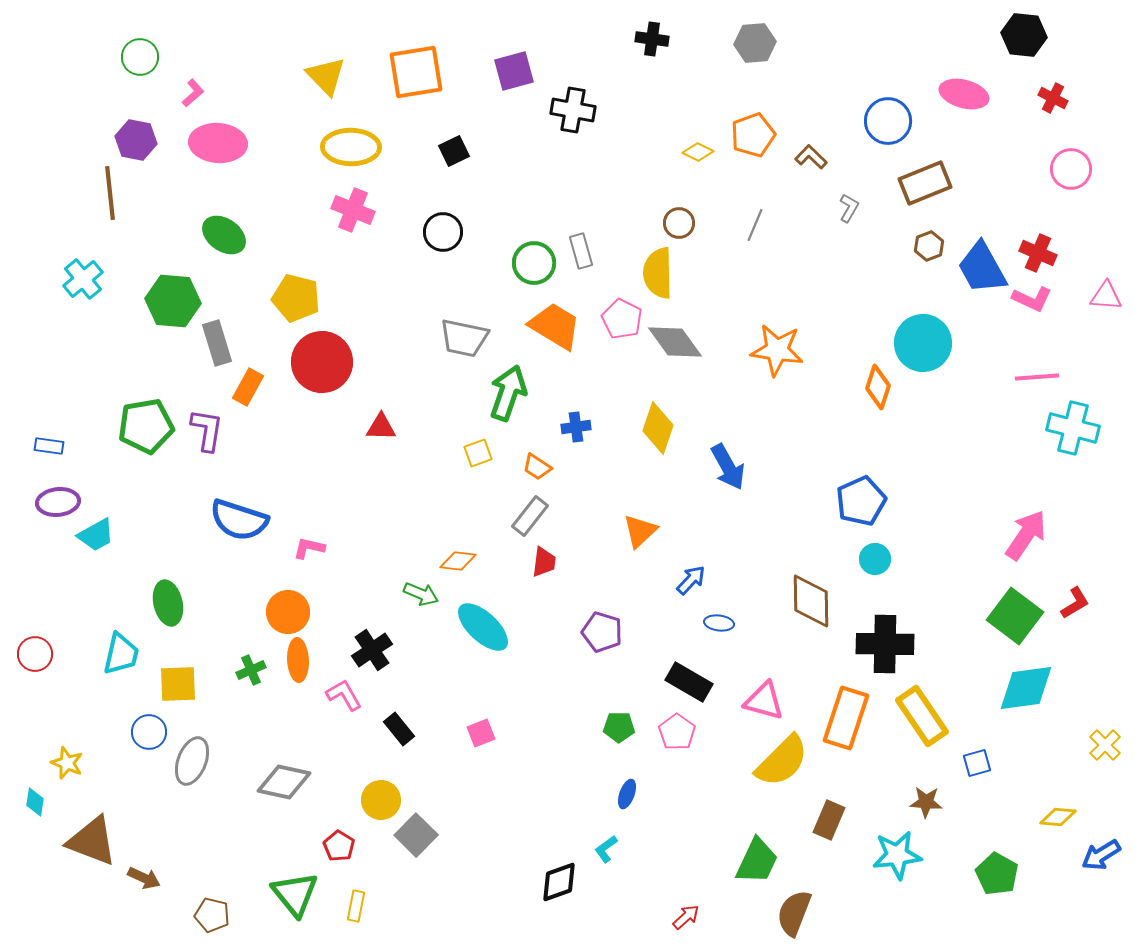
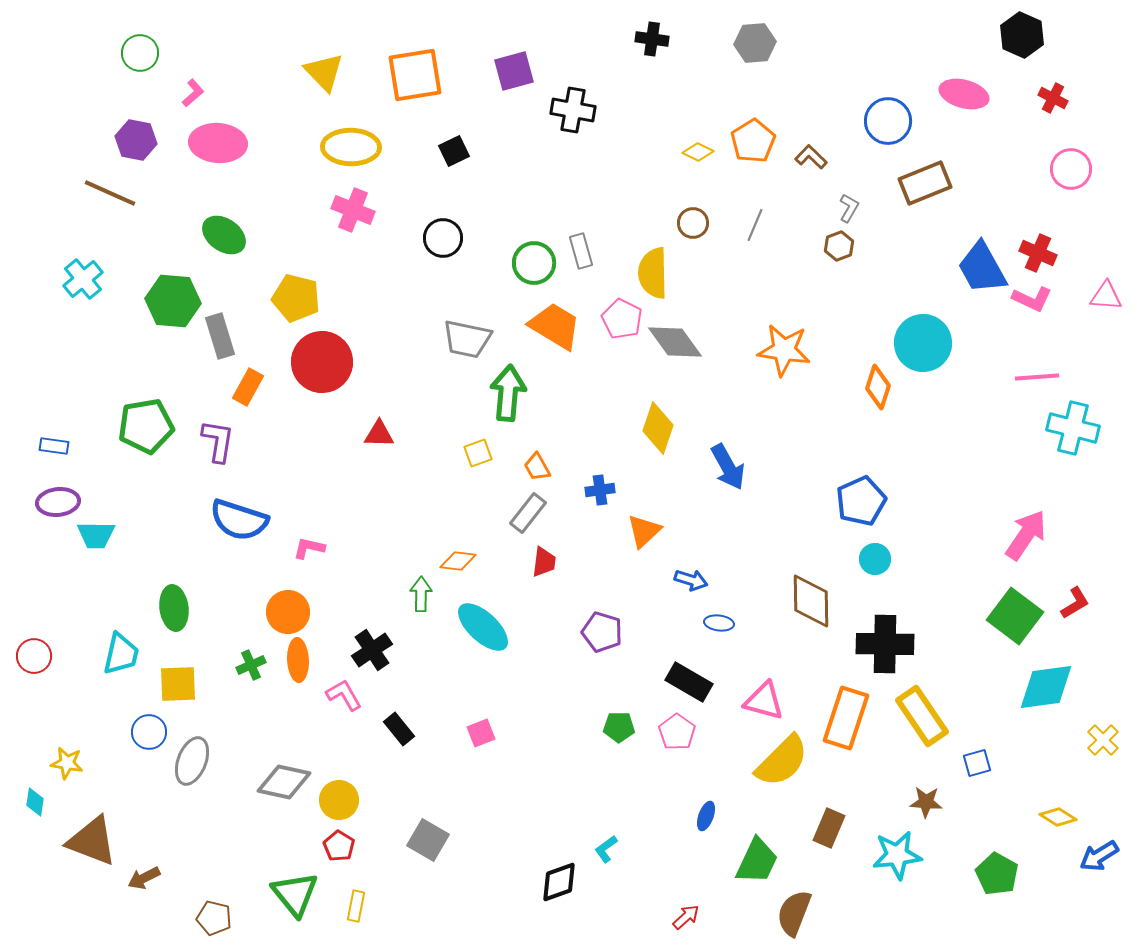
black hexagon at (1024, 35): moved 2 px left; rotated 18 degrees clockwise
green circle at (140, 57): moved 4 px up
orange square at (416, 72): moved 1 px left, 3 px down
yellow triangle at (326, 76): moved 2 px left, 4 px up
orange pentagon at (753, 135): moved 6 px down; rotated 12 degrees counterclockwise
brown line at (110, 193): rotated 60 degrees counterclockwise
brown circle at (679, 223): moved 14 px right
black circle at (443, 232): moved 6 px down
brown hexagon at (929, 246): moved 90 px left
yellow semicircle at (658, 273): moved 5 px left
gray trapezoid at (464, 338): moved 3 px right, 1 px down
gray rectangle at (217, 343): moved 3 px right, 7 px up
orange star at (777, 350): moved 7 px right
green arrow at (508, 393): rotated 14 degrees counterclockwise
red triangle at (381, 427): moved 2 px left, 7 px down
blue cross at (576, 427): moved 24 px right, 63 px down
purple L-shape at (207, 430): moved 11 px right, 11 px down
blue rectangle at (49, 446): moved 5 px right
orange trapezoid at (537, 467): rotated 28 degrees clockwise
gray rectangle at (530, 516): moved 2 px left, 3 px up
orange triangle at (640, 531): moved 4 px right
cyan trapezoid at (96, 535): rotated 30 degrees clockwise
blue arrow at (691, 580): rotated 64 degrees clockwise
green arrow at (421, 594): rotated 112 degrees counterclockwise
green ellipse at (168, 603): moved 6 px right, 5 px down; rotated 6 degrees clockwise
red circle at (35, 654): moved 1 px left, 2 px down
green cross at (251, 670): moved 5 px up
cyan diamond at (1026, 688): moved 20 px right, 1 px up
yellow cross at (1105, 745): moved 2 px left, 5 px up
yellow star at (67, 763): rotated 12 degrees counterclockwise
blue ellipse at (627, 794): moved 79 px right, 22 px down
yellow circle at (381, 800): moved 42 px left
yellow diamond at (1058, 817): rotated 27 degrees clockwise
brown rectangle at (829, 820): moved 8 px down
gray square at (416, 835): moved 12 px right, 5 px down; rotated 15 degrees counterclockwise
blue arrow at (1101, 855): moved 2 px left, 1 px down
brown arrow at (144, 878): rotated 128 degrees clockwise
brown pentagon at (212, 915): moved 2 px right, 3 px down
